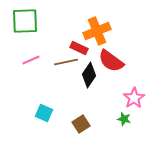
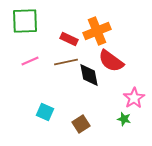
red rectangle: moved 10 px left, 9 px up
pink line: moved 1 px left, 1 px down
black diamond: rotated 45 degrees counterclockwise
cyan square: moved 1 px right, 1 px up
